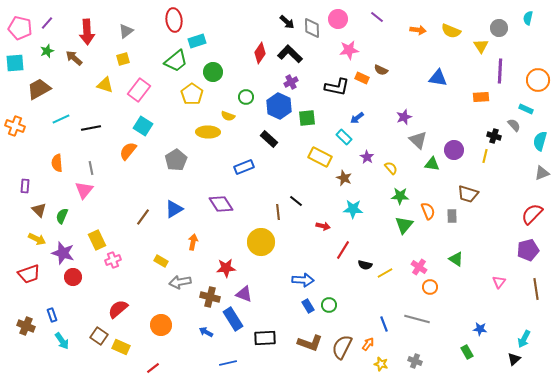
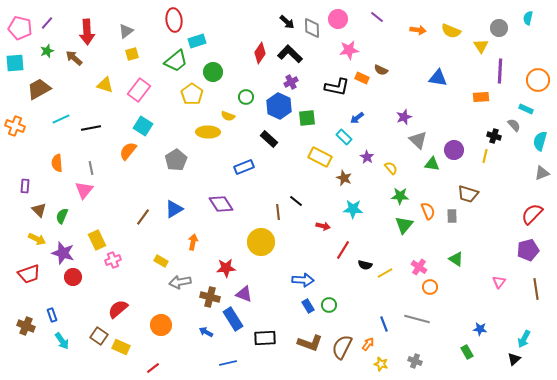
yellow square at (123, 59): moved 9 px right, 5 px up
